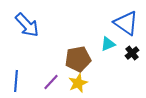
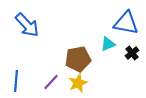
blue triangle: rotated 24 degrees counterclockwise
